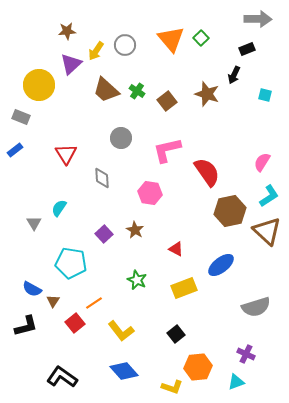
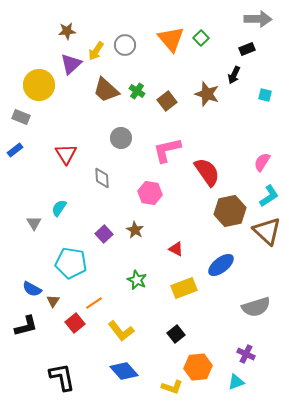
black L-shape at (62, 377): rotated 44 degrees clockwise
